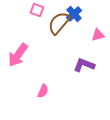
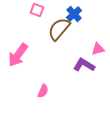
brown semicircle: moved 6 px down
pink triangle: moved 14 px down
purple L-shape: rotated 10 degrees clockwise
